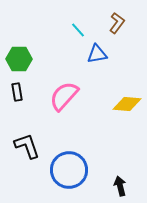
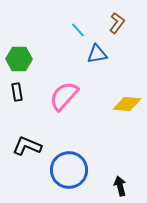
black L-shape: rotated 48 degrees counterclockwise
